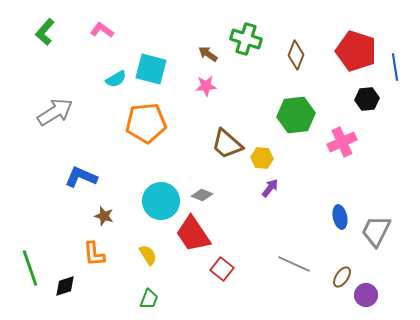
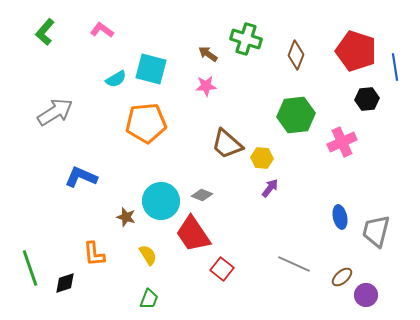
brown star: moved 22 px right, 1 px down
gray trapezoid: rotated 12 degrees counterclockwise
brown ellipse: rotated 15 degrees clockwise
black diamond: moved 3 px up
